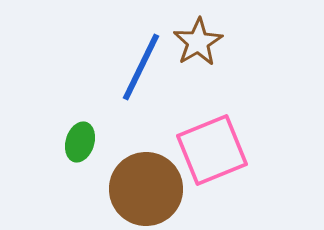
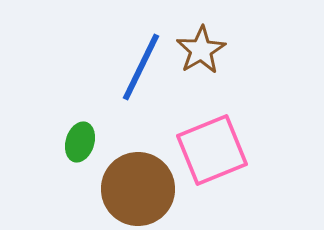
brown star: moved 3 px right, 8 px down
brown circle: moved 8 px left
